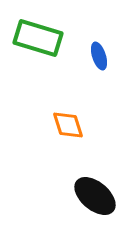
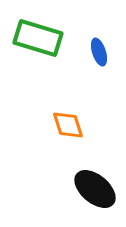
blue ellipse: moved 4 px up
black ellipse: moved 7 px up
